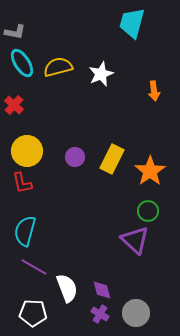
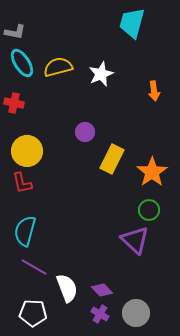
red cross: moved 2 px up; rotated 30 degrees counterclockwise
purple circle: moved 10 px right, 25 px up
orange star: moved 2 px right, 1 px down
green circle: moved 1 px right, 1 px up
purple diamond: rotated 30 degrees counterclockwise
